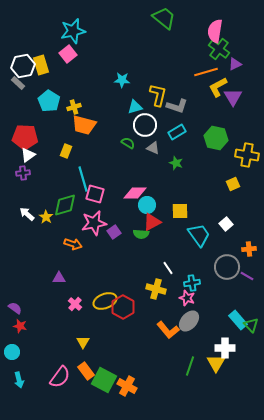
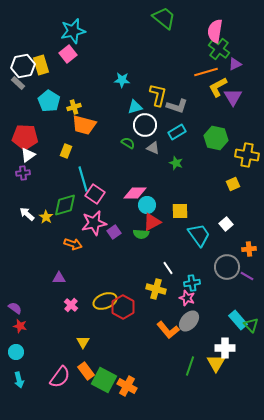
pink square at (95, 194): rotated 18 degrees clockwise
pink cross at (75, 304): moved 4 px left, 1 px down
cyan circle at (12, 352): moved 4 px right
